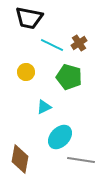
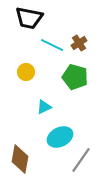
green pentagon: moved 6 px right
cyan ellipse: rotated 20 degrees clockwise
gray line: rotated 64 degrees counterclockwise
